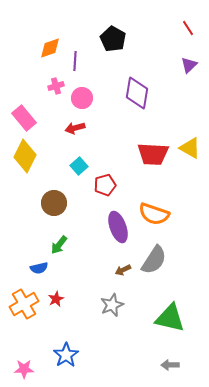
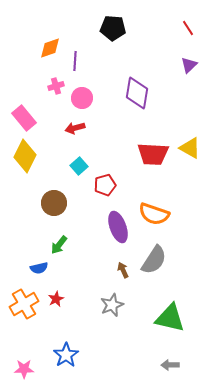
black pentagon: moved 11 px up; rotated 25 degrees counterclockwise
brown arrow: rotated 91 degrees clockwise
